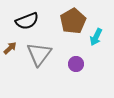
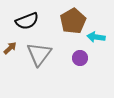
cyan arrow: rotated 72 degrees clockwise
purple circle: moved 4 px right, 6 px up
